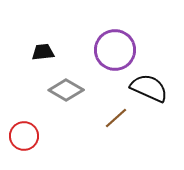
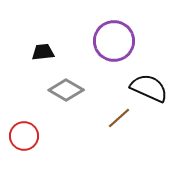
purple circle: moved 1 px left, 9 px up
brown line: moved 3 px right
